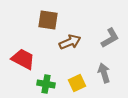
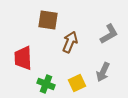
gray L-shape: moved 1 px left, 4 px up
brown arrow: rotated 45 degrees counterclockwise
red trapezoid: moved 1 px up; rotated 120 degrees counterclockwise
gray arrow: moved 1 px left, 1 px up; rotated 138 degrees counterclockwise
green cross: rotated 12 degrees clockwise
